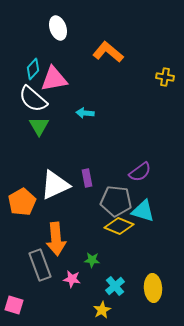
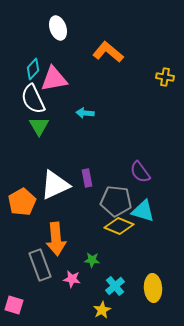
white semicircle: rotated 24 degrees clockwise
purple semicircle: rotated 90 degrees clockwise
